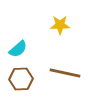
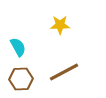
cyan semicircle: moved 2 px up; rotated 78 degrees counterclockwise
brown line: moved 1 px left, 1 px up; rotated 40 degrees counterclockwise
